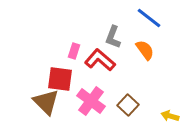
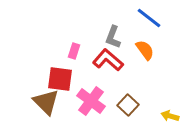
red L-shape: moved 8 px right
